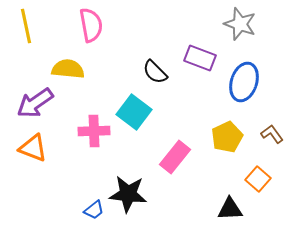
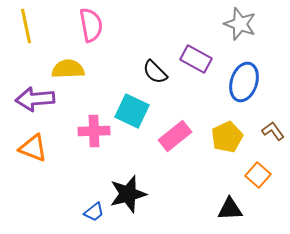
purple rectangle: moved 4 px left, 1 px down; rotated 8 degrees clockwise
yellow semicircle: rotated 8 degrees counterclockwise
purple arrow: moved 4 px up; rotated 30 degrees clockwise
cyan square: moved 2 px left, 1 px up; rotated 12 degrees counterclockwise
brown L-shape: moved 1 px right, 3 px up
pink rectangle: moved 21 px up; rotated 12 degrees clockwise
orange square: moved 4 px up
black star: rotated 21 degrees counterclockwise
blue trapezoid: moved 2 px down
